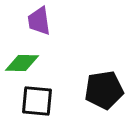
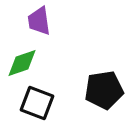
green diamond: rotated 20 degrees counterclockwise
black square: moved 2 px down; rotated 16 degrees clockwise
